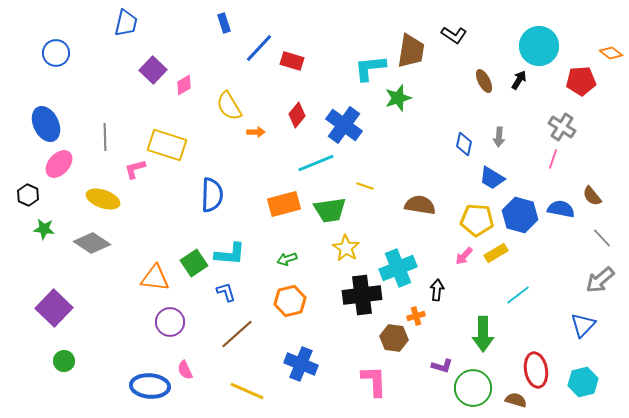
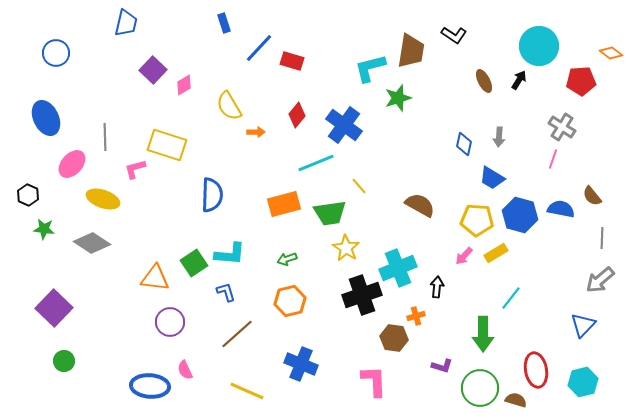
cyan L-shape at (370, 68): rotated 8 degrees counterclockwise
blue ellipse at (46, 124): moved 6 px up
pink ellipse at (59, 164): moved 13 px right
yellow line at (365, 186): moved 6 px left; rotated 30 degrees clockwise
brown semicircle at (420, 205): rotated 20 degrees clockwise
green trapezoid at (330, 210): moved 3 px down
gray line at (602, 238): rotated 45 degrees clockwise
black arrow at (437, 290): moved 3 px up
black cross at (362, 295): rotated 12 degrees counterclockwise
cyan line at (518, 295): moved 7 px left, 3 px down; rotated 15 degrees counterclockwise
green circle at (473, 388): moved 7 px right
